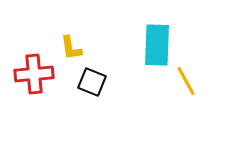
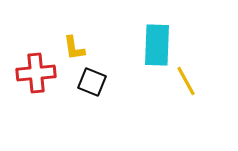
yellow L-shape: moved 3 px right
red cross: moved 2 px right, 1 px up
